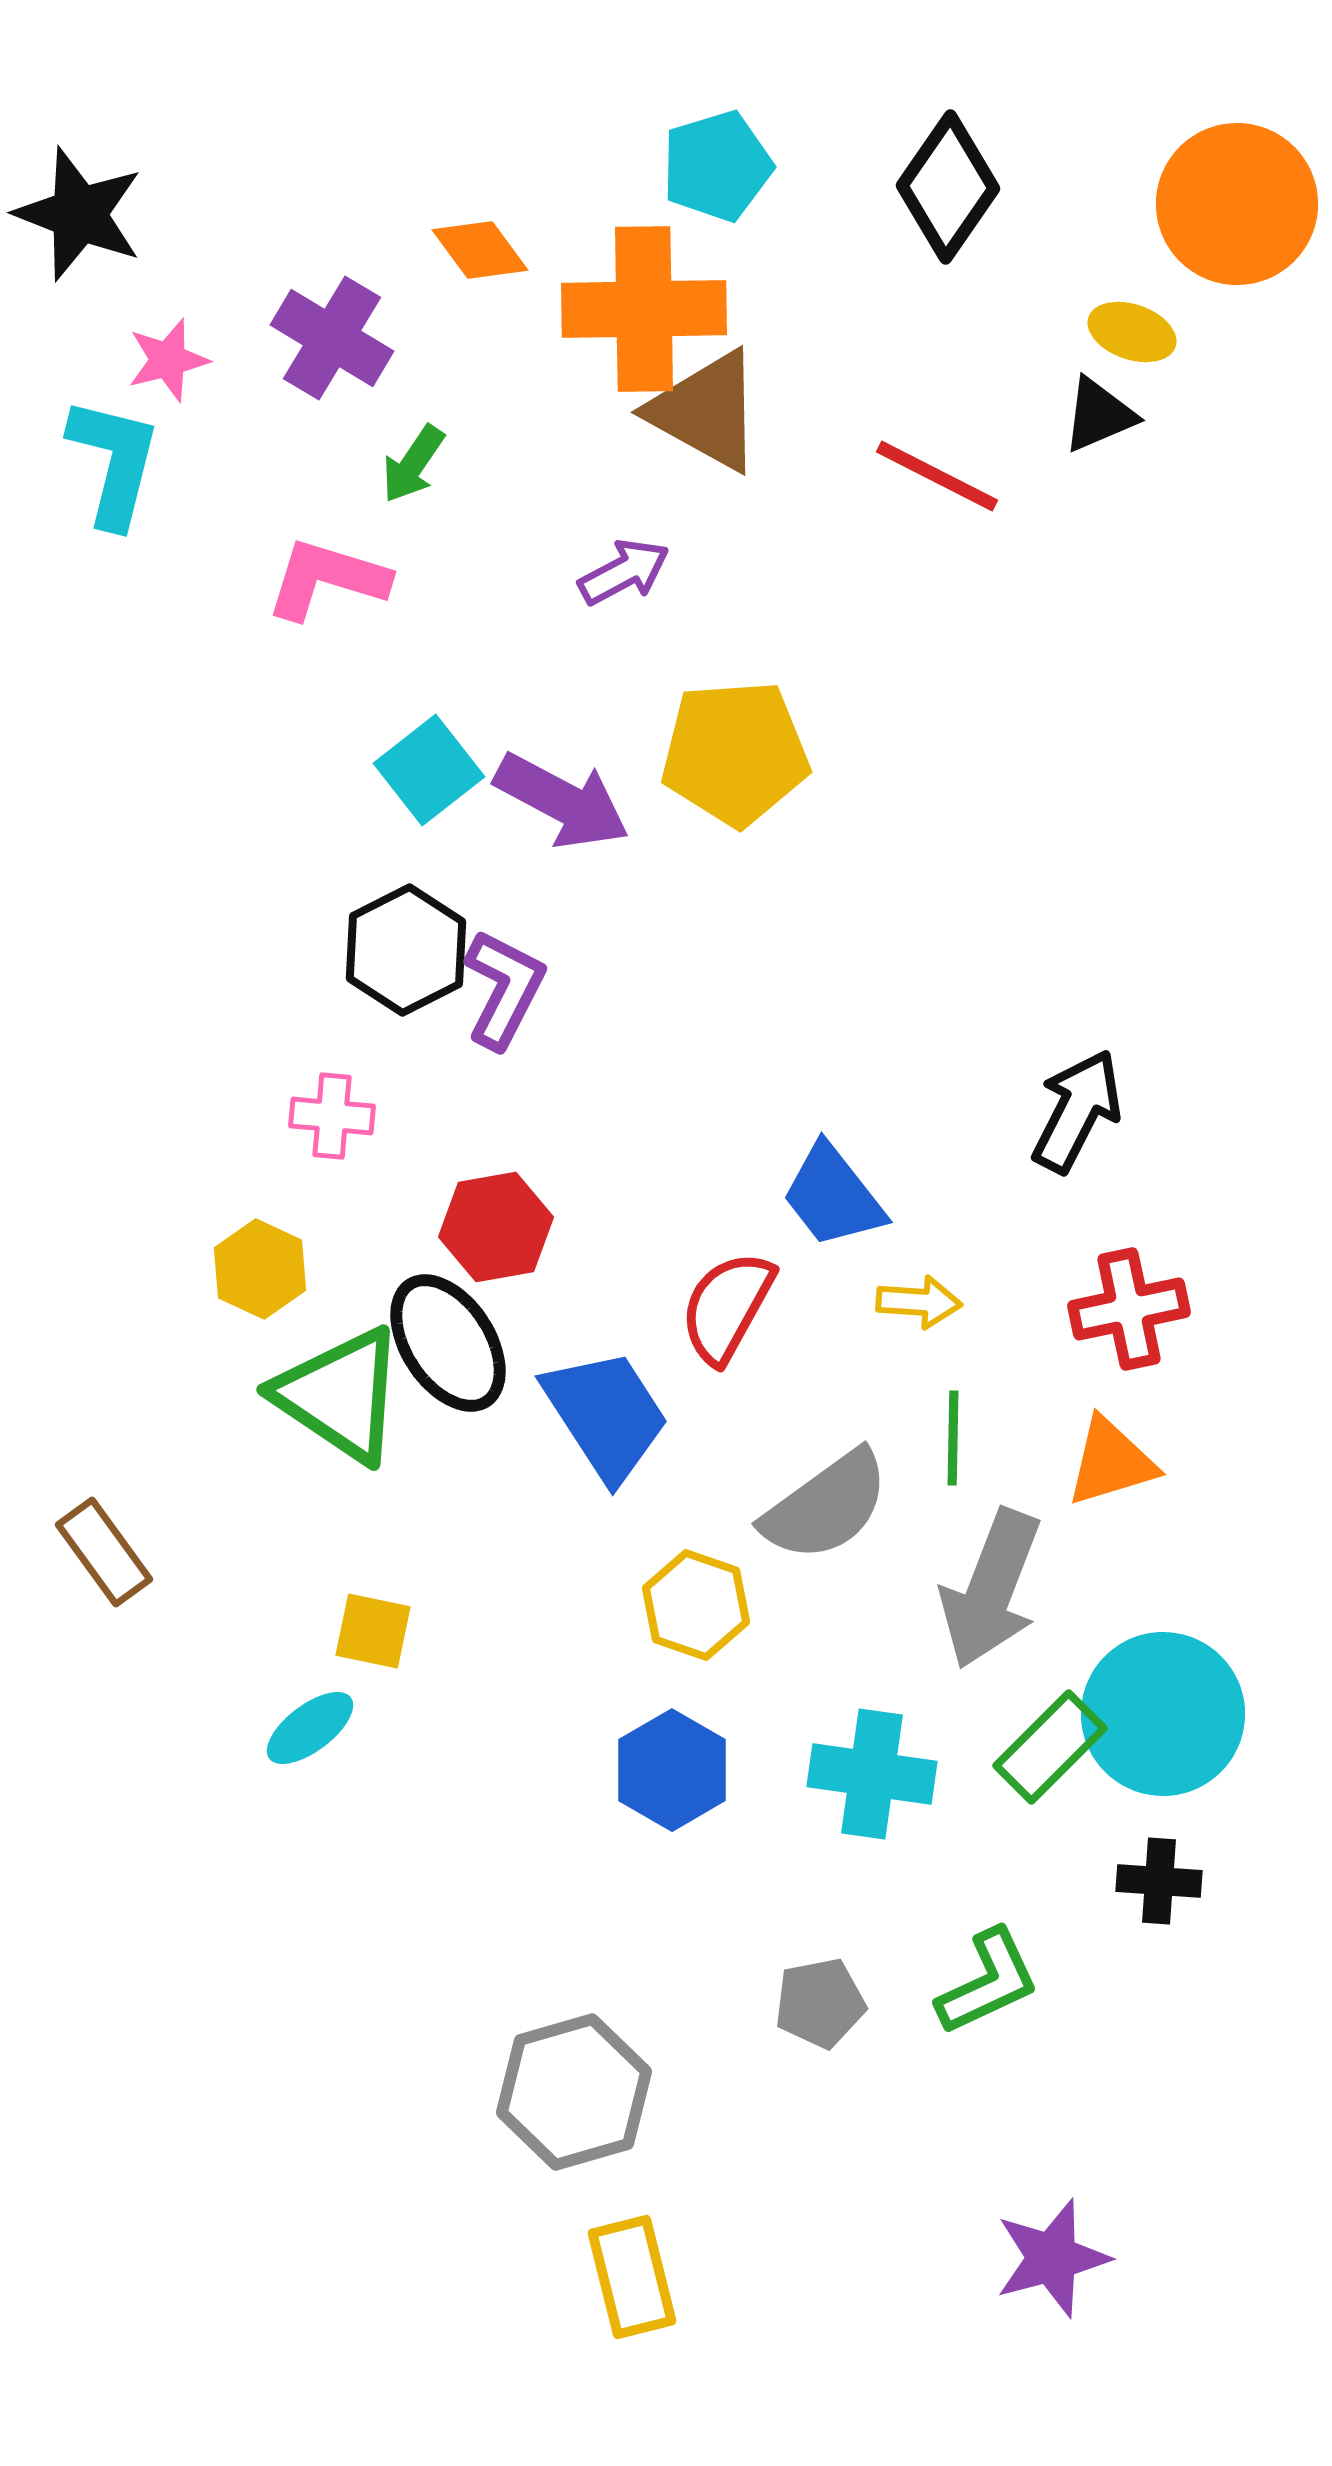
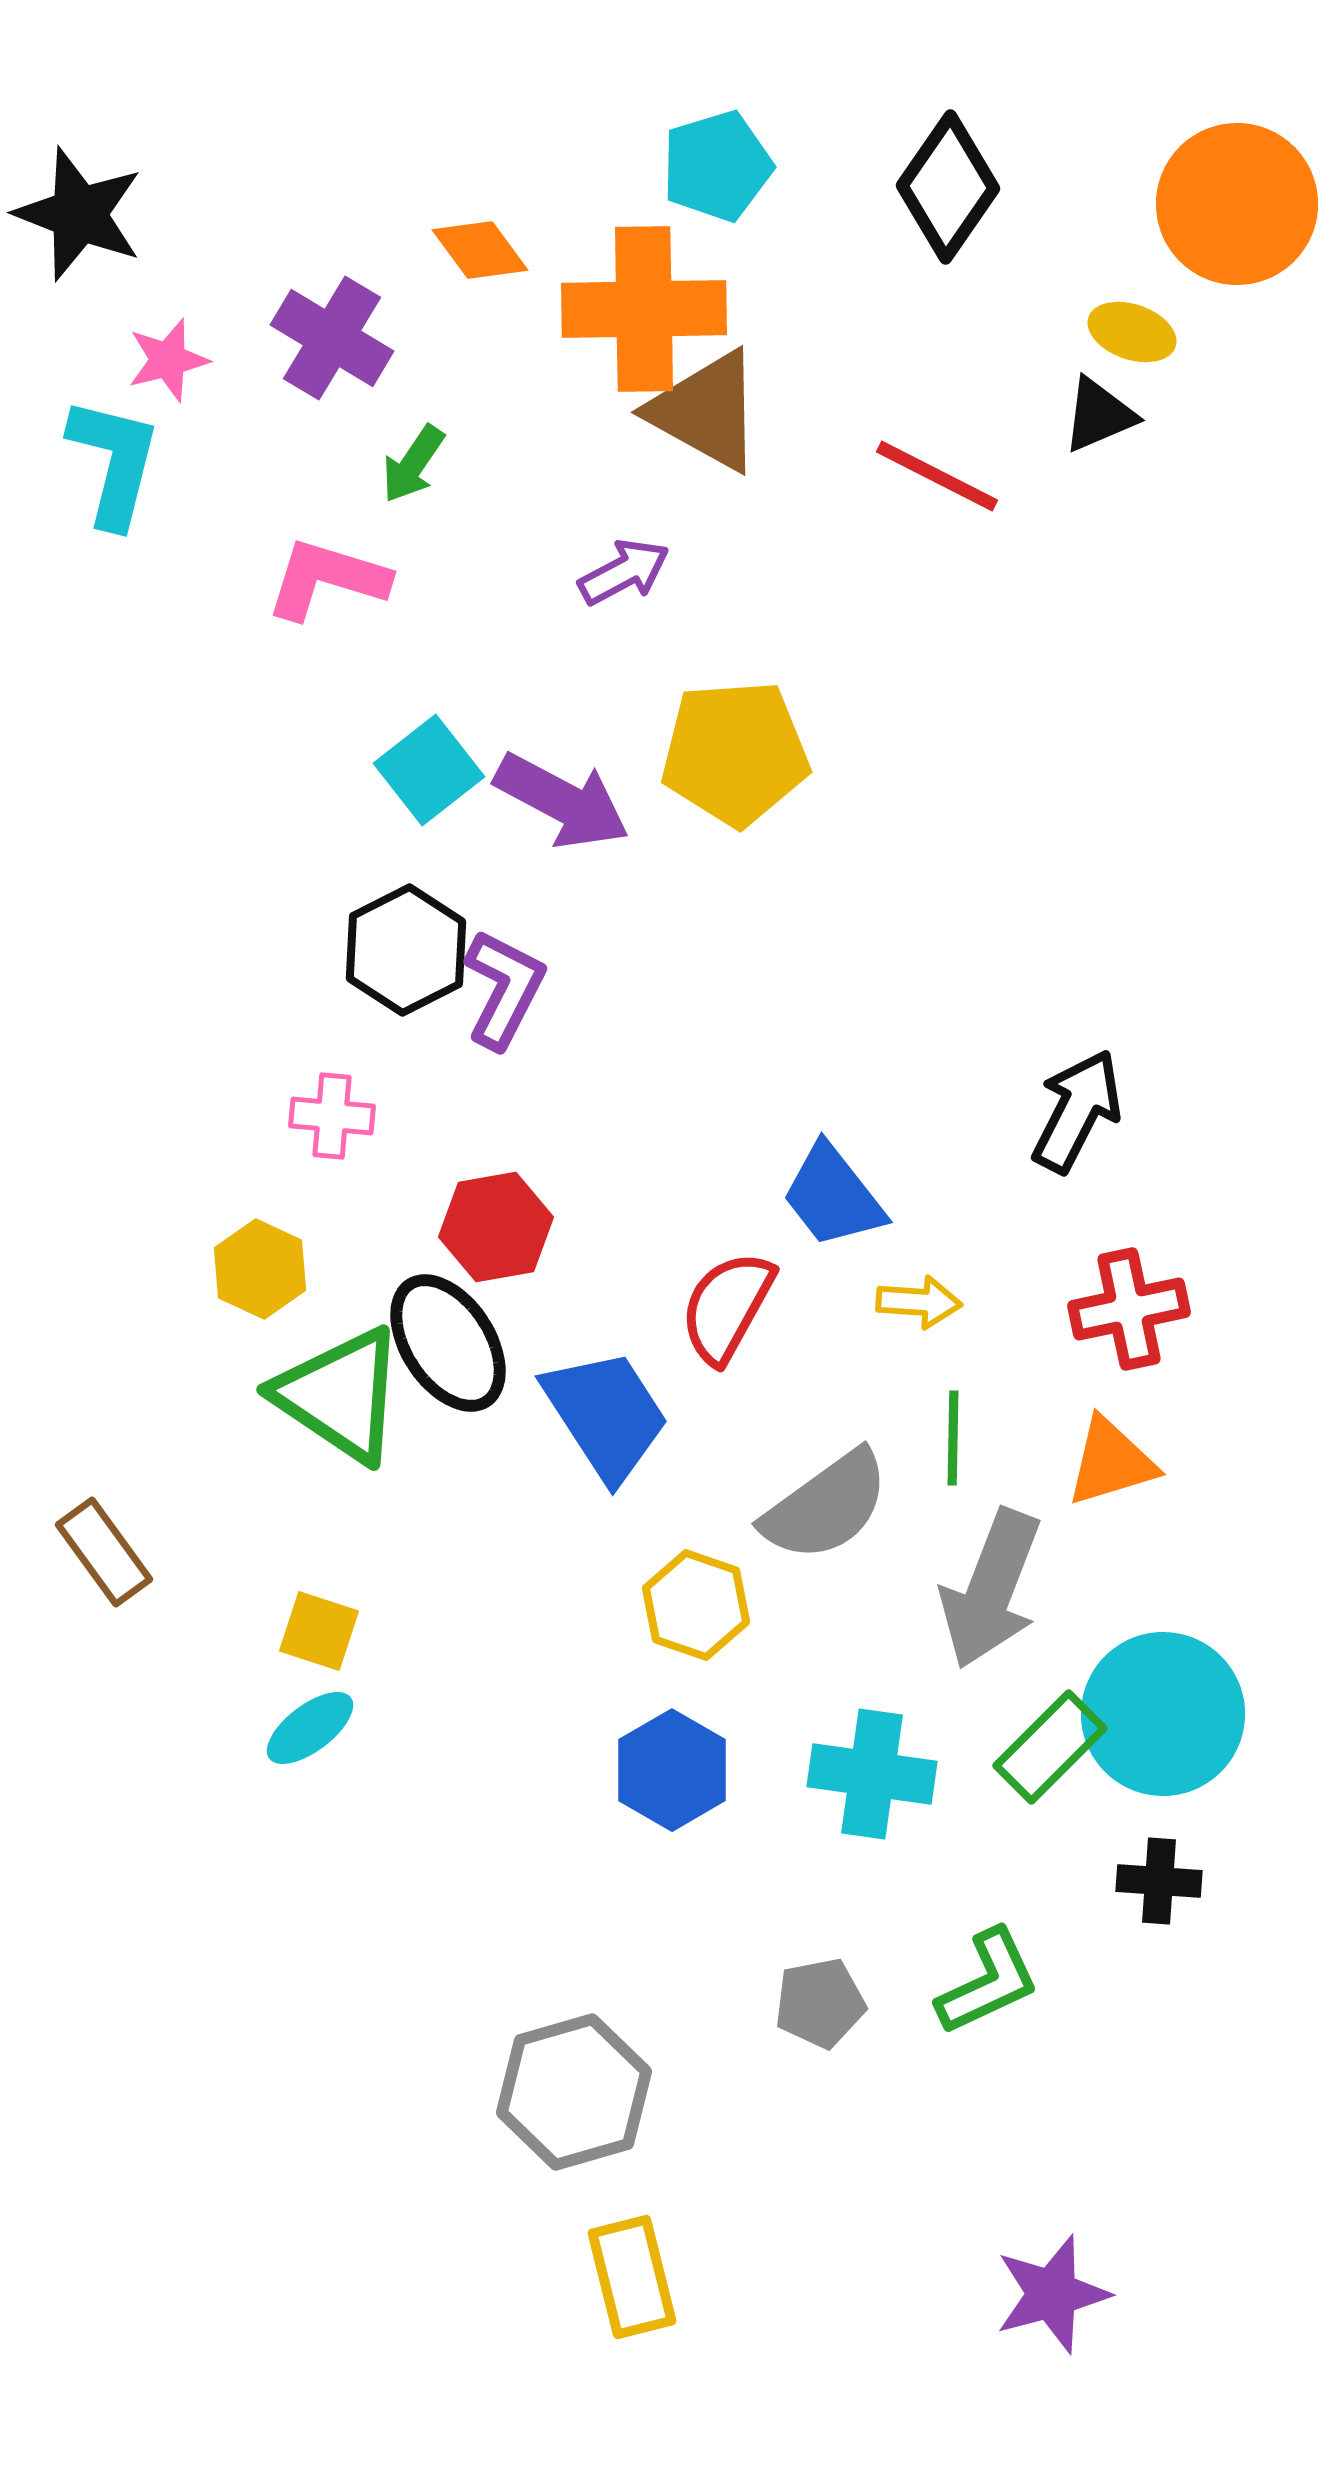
yellow square at (373, 1631): moved 54 px left; rotated 6 degrees clockwise
purple star at (1052, 2258): moved 36 px down
